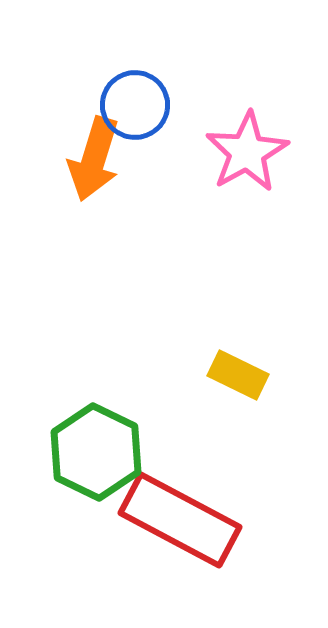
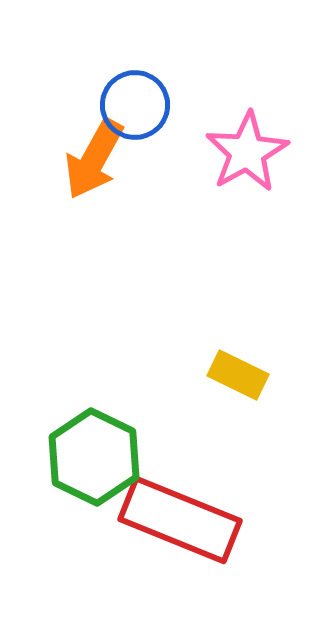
orange arrow: rotated 12 degrees clockwise
green hexagon: moved 2 px left, 5 px down
red rectangle: rotated 6 degrees counterclockwise
